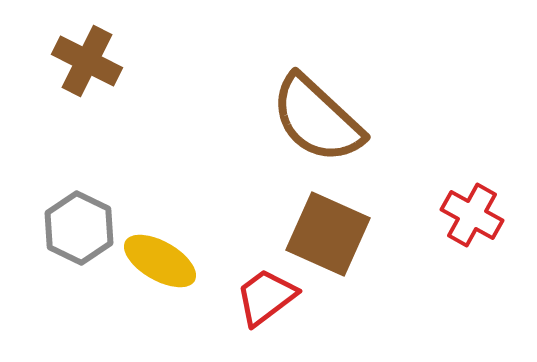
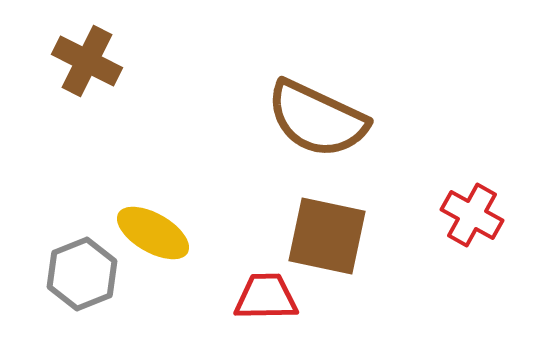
brown semicircle: rotated 18 degrees counterclockwise
gray hexagon: moved 3 px right, 46 px down; rotated 12 degrees clockwise
brown square: moved 1 px left, 2 px down; rotated 12 degrees counterclockwise
yellow ellipse: moved 7 px left, 28 px up
red trapezoid: rotated 36 degrees clockwise
